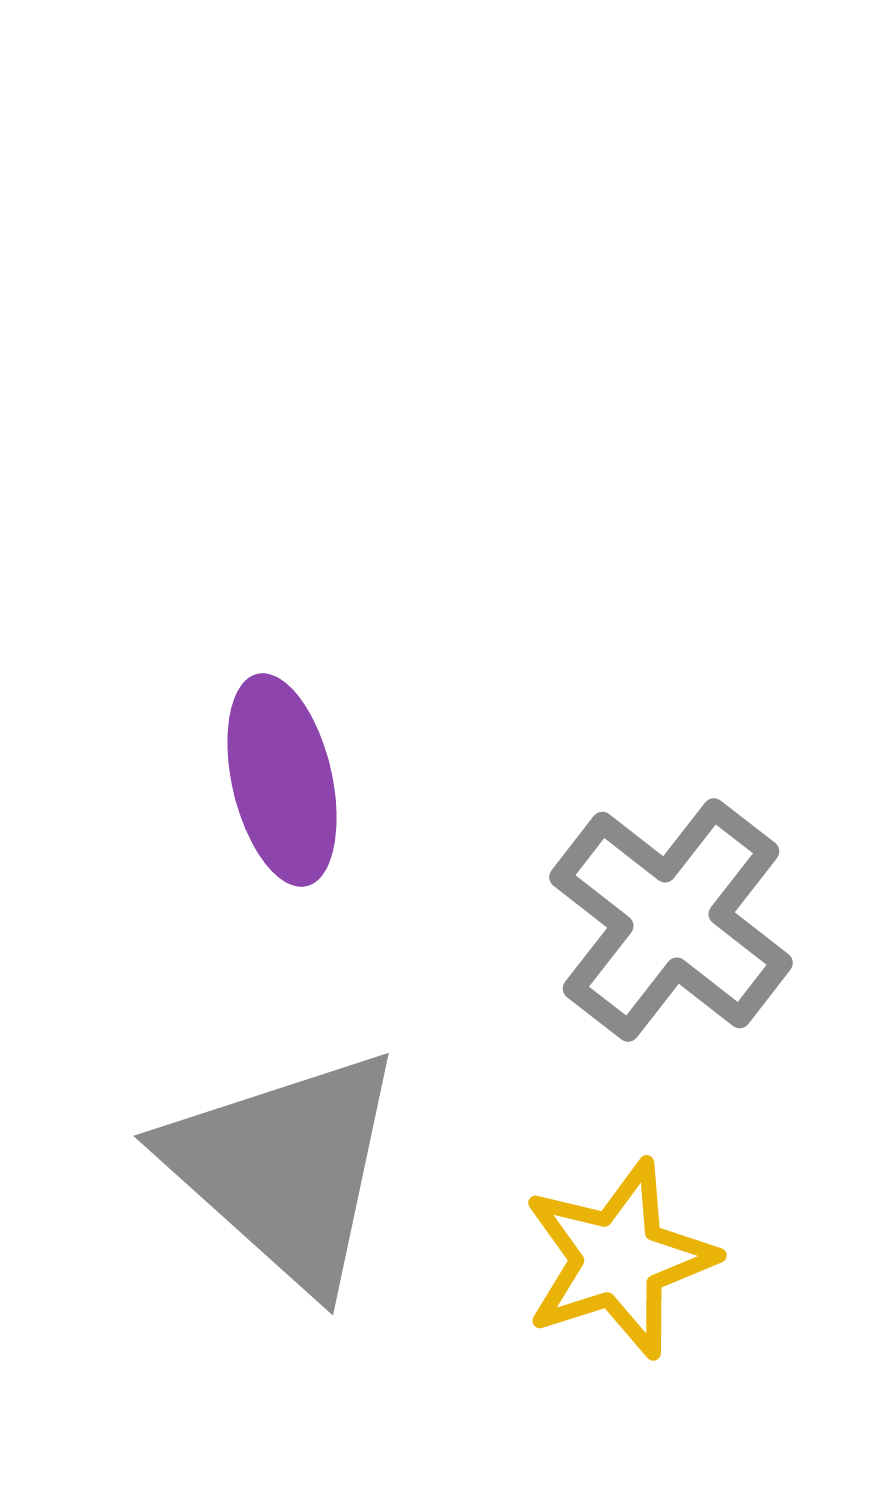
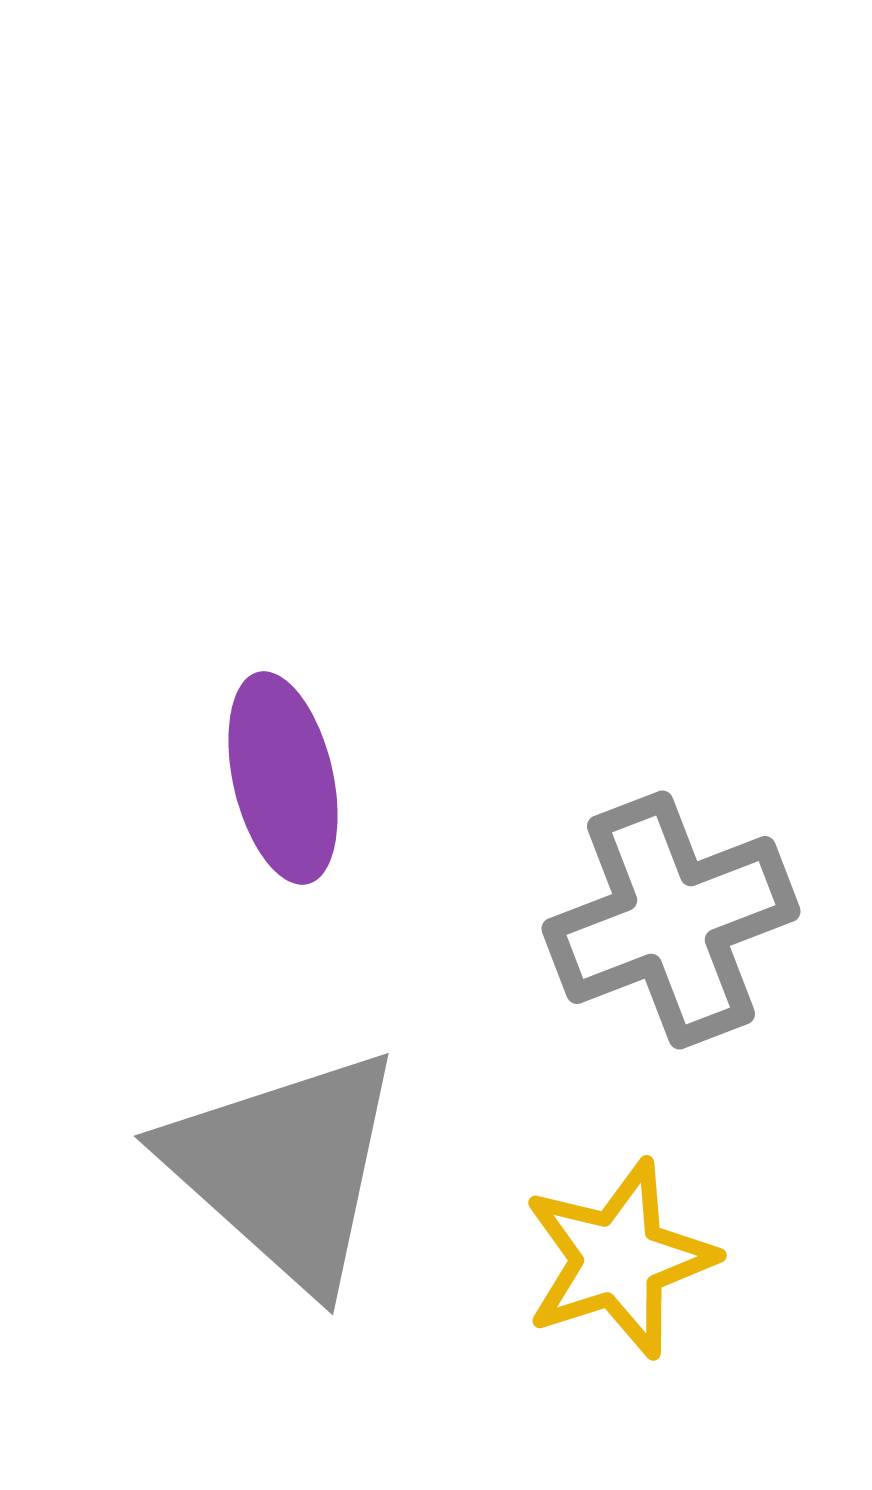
purple ellipse: moved 1 px right, 2 px up
gray cross: rotated 31 degrees clockwise
